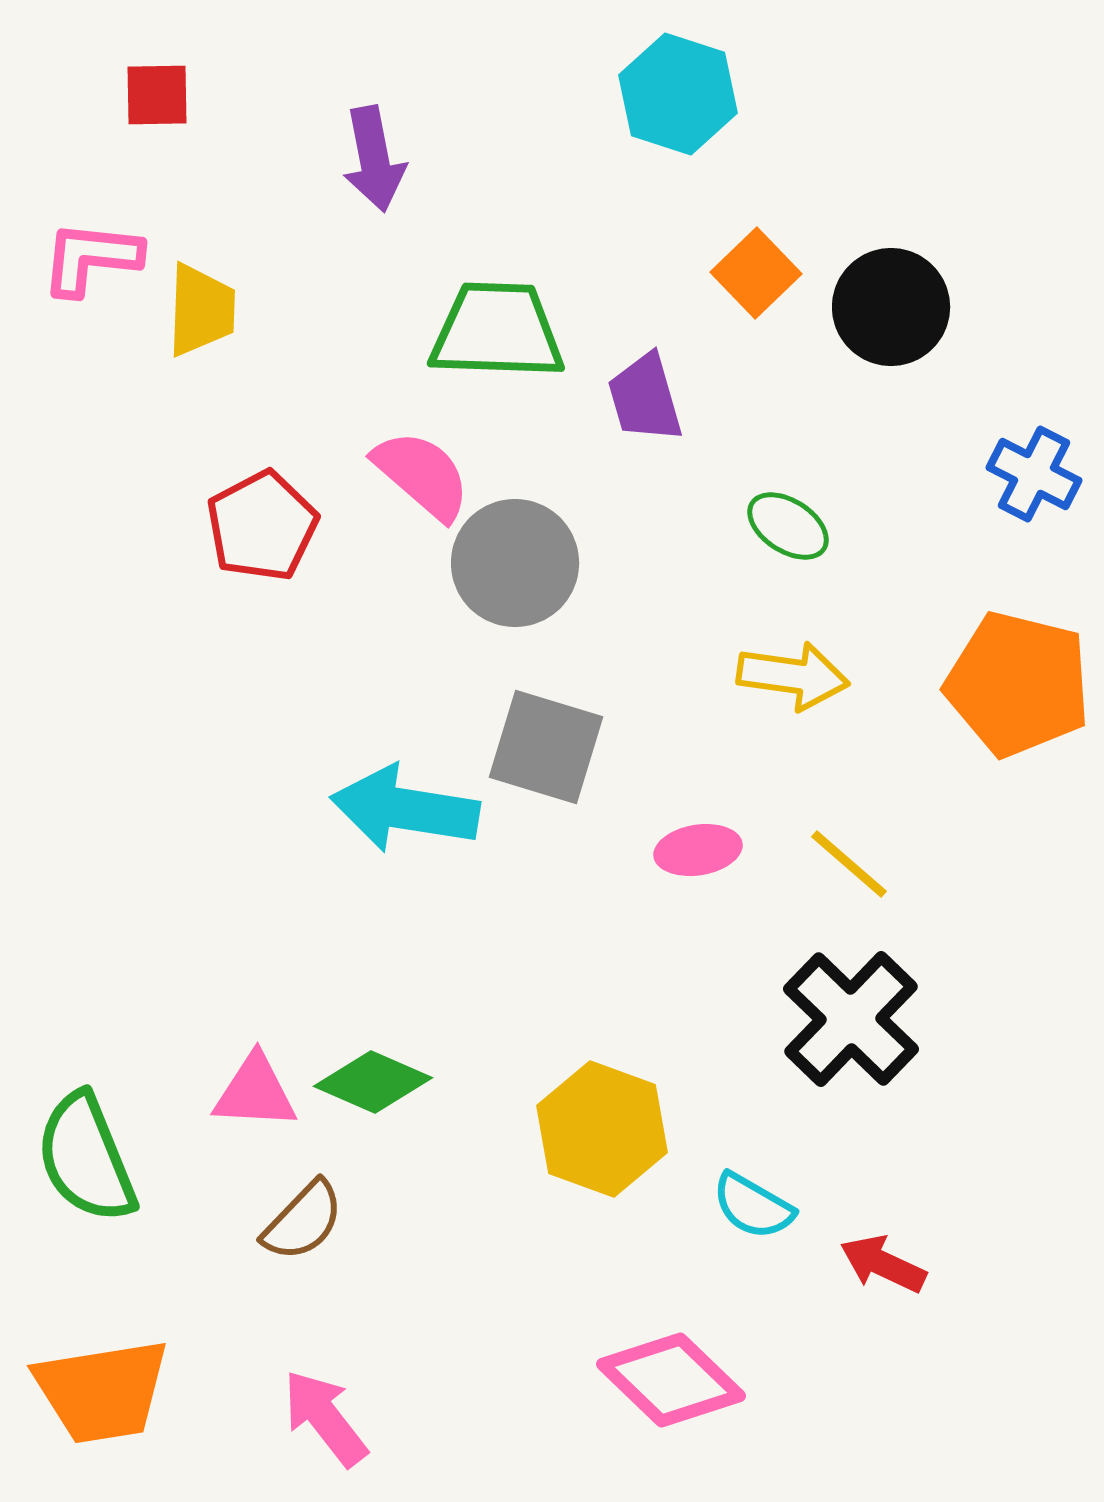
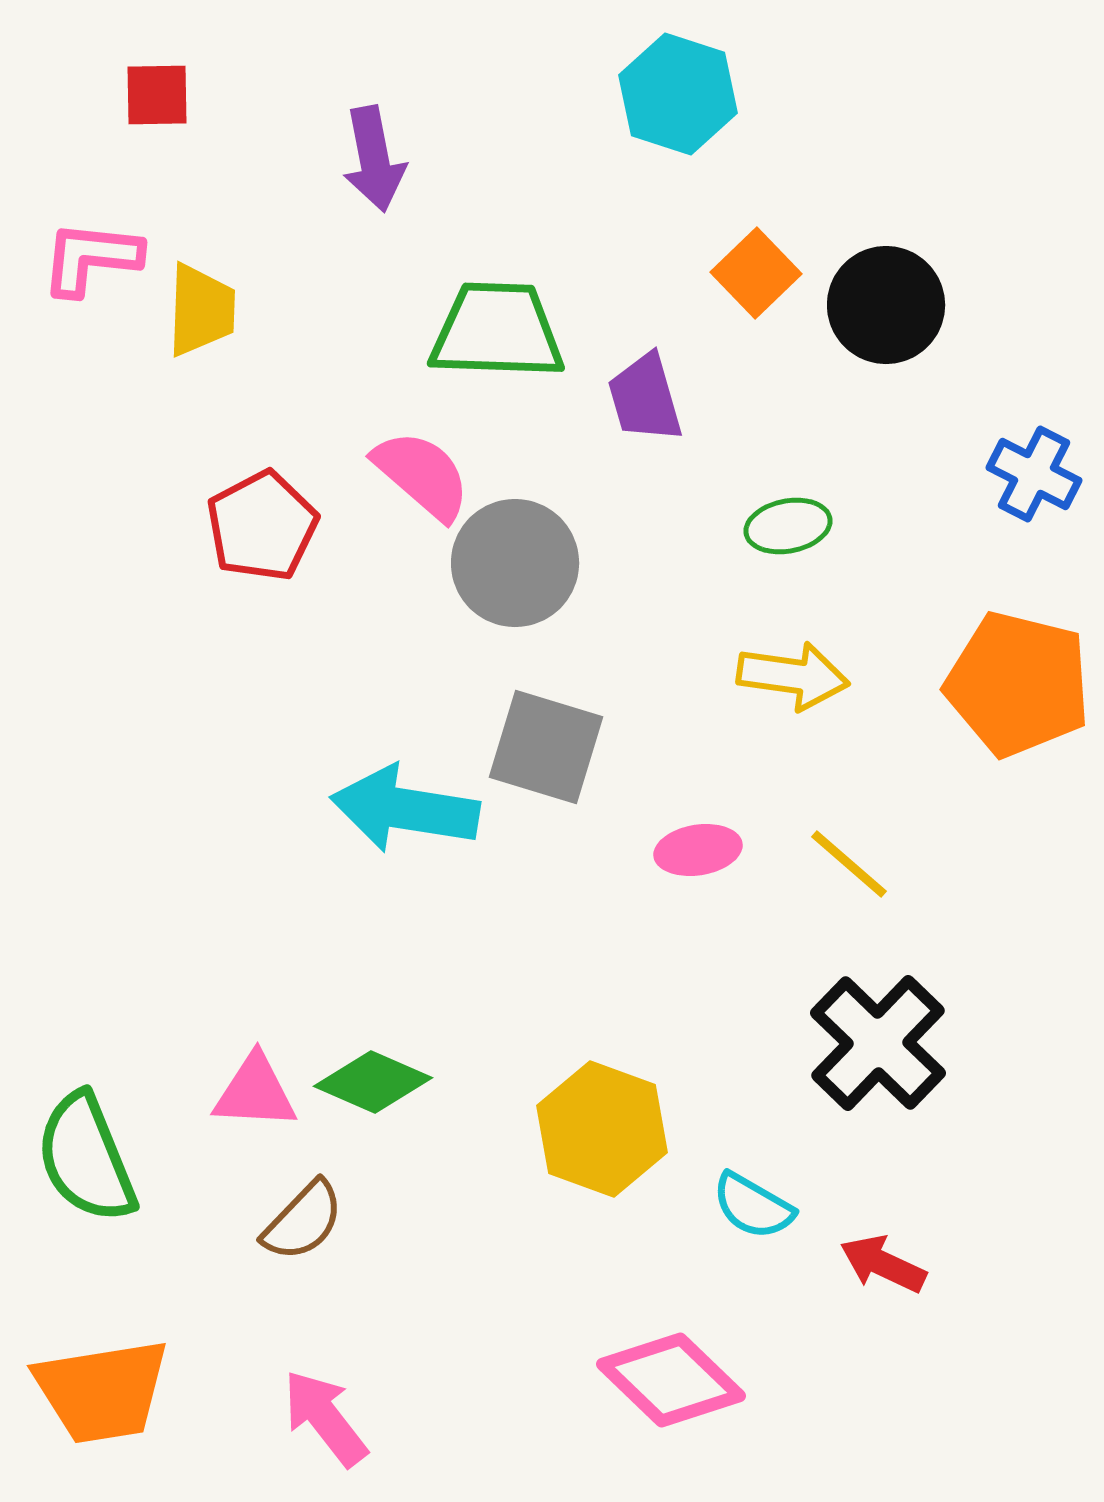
black circle: moved 5 px left, 2 px up
green ellipse: rotated 44 degrees counterclockwise
black cross: moved 27 px right, 24 px down
